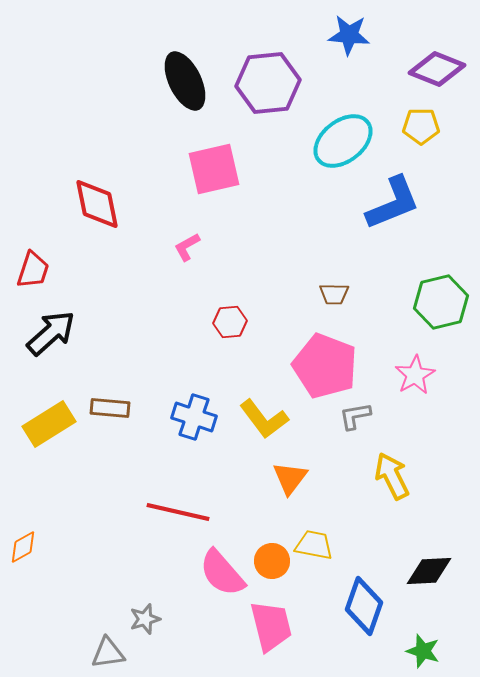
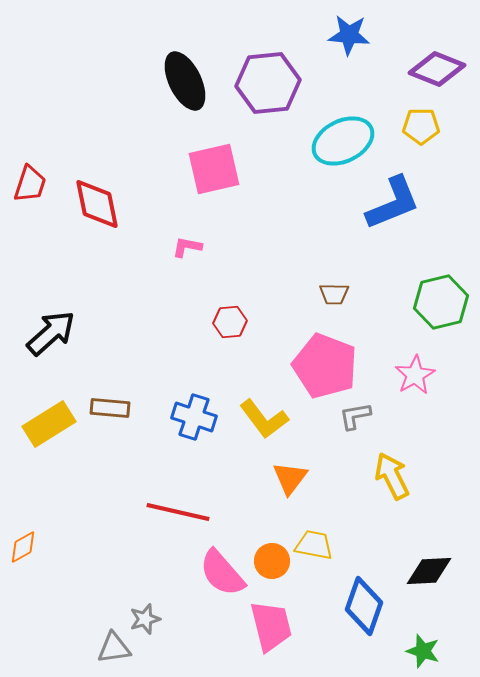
cyan ellipse: rotated 12 degrees clockwise
pink L-shape: rotated 40 degrees clockwise
red trapezoid: moved 3 px left, 86 px up
gray triangle: moved 6 px right, 5 px up
